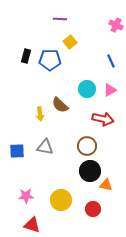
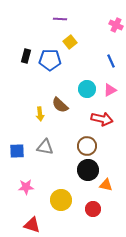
red arrow: moved 1 px left
black circle: moved 2 px left, 1 px up
pink star: moved 9 px up
